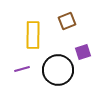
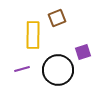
brown square: moved 10 px left, 3 px up
